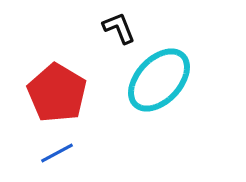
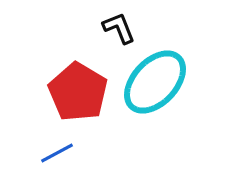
cyan ellipse: moved 4 px left, 2 px down
red pentagon: moved 21 px right, 1 px up
